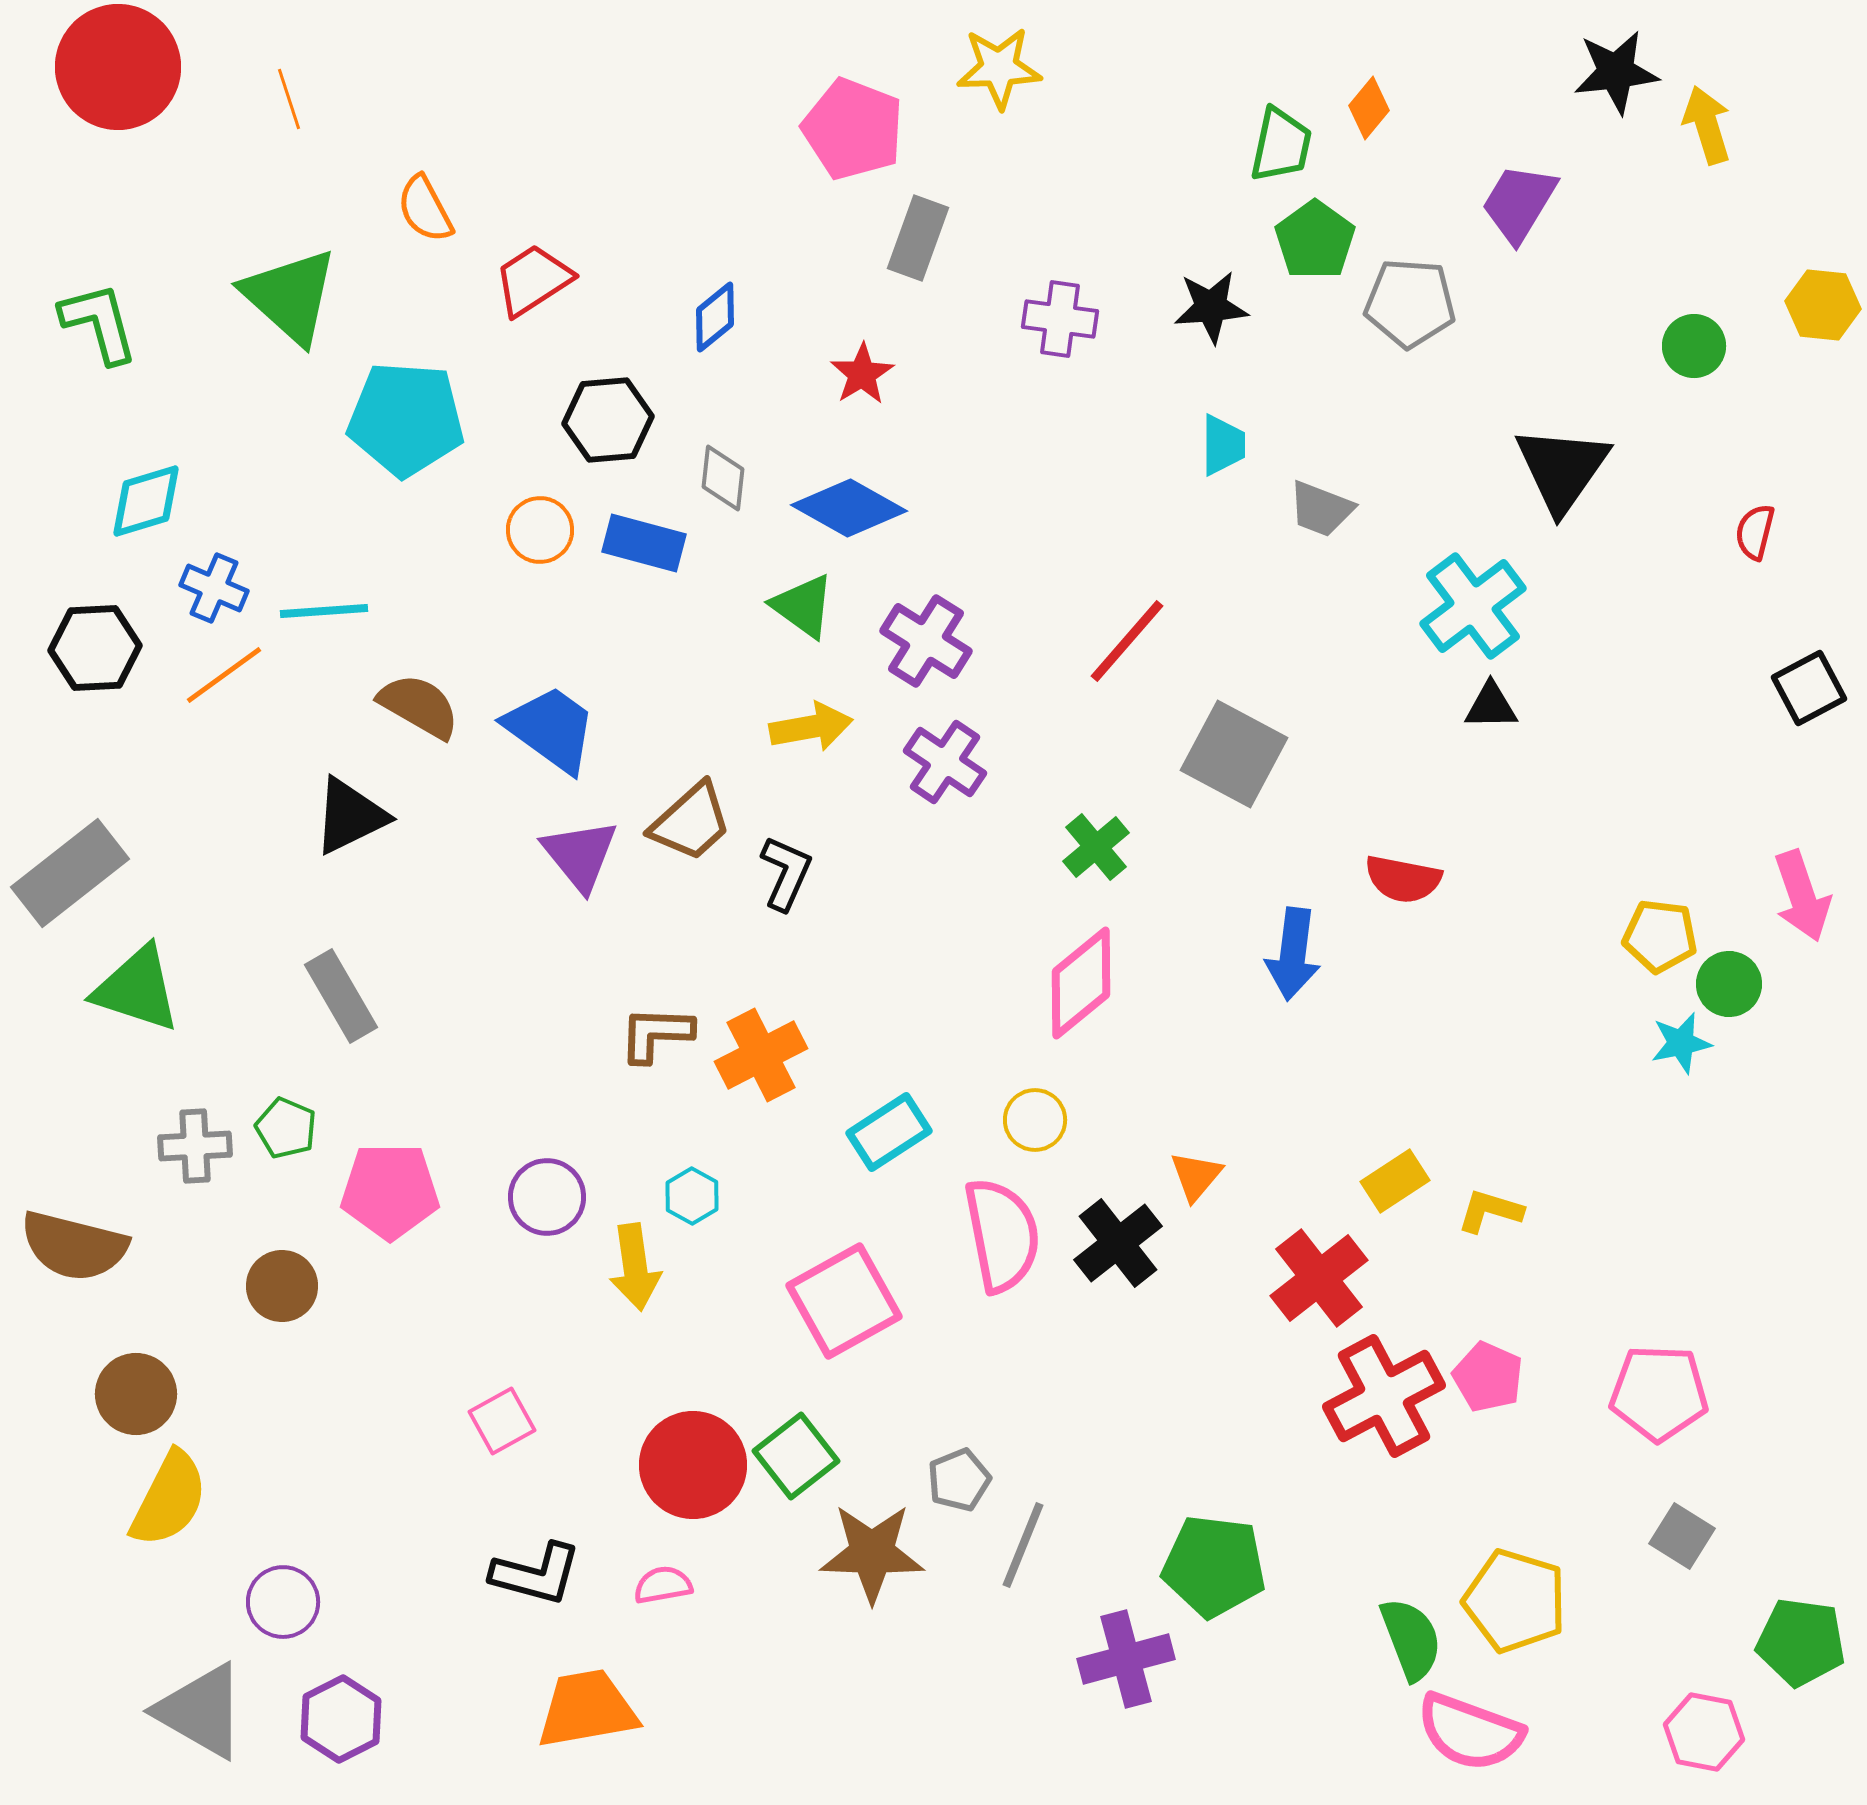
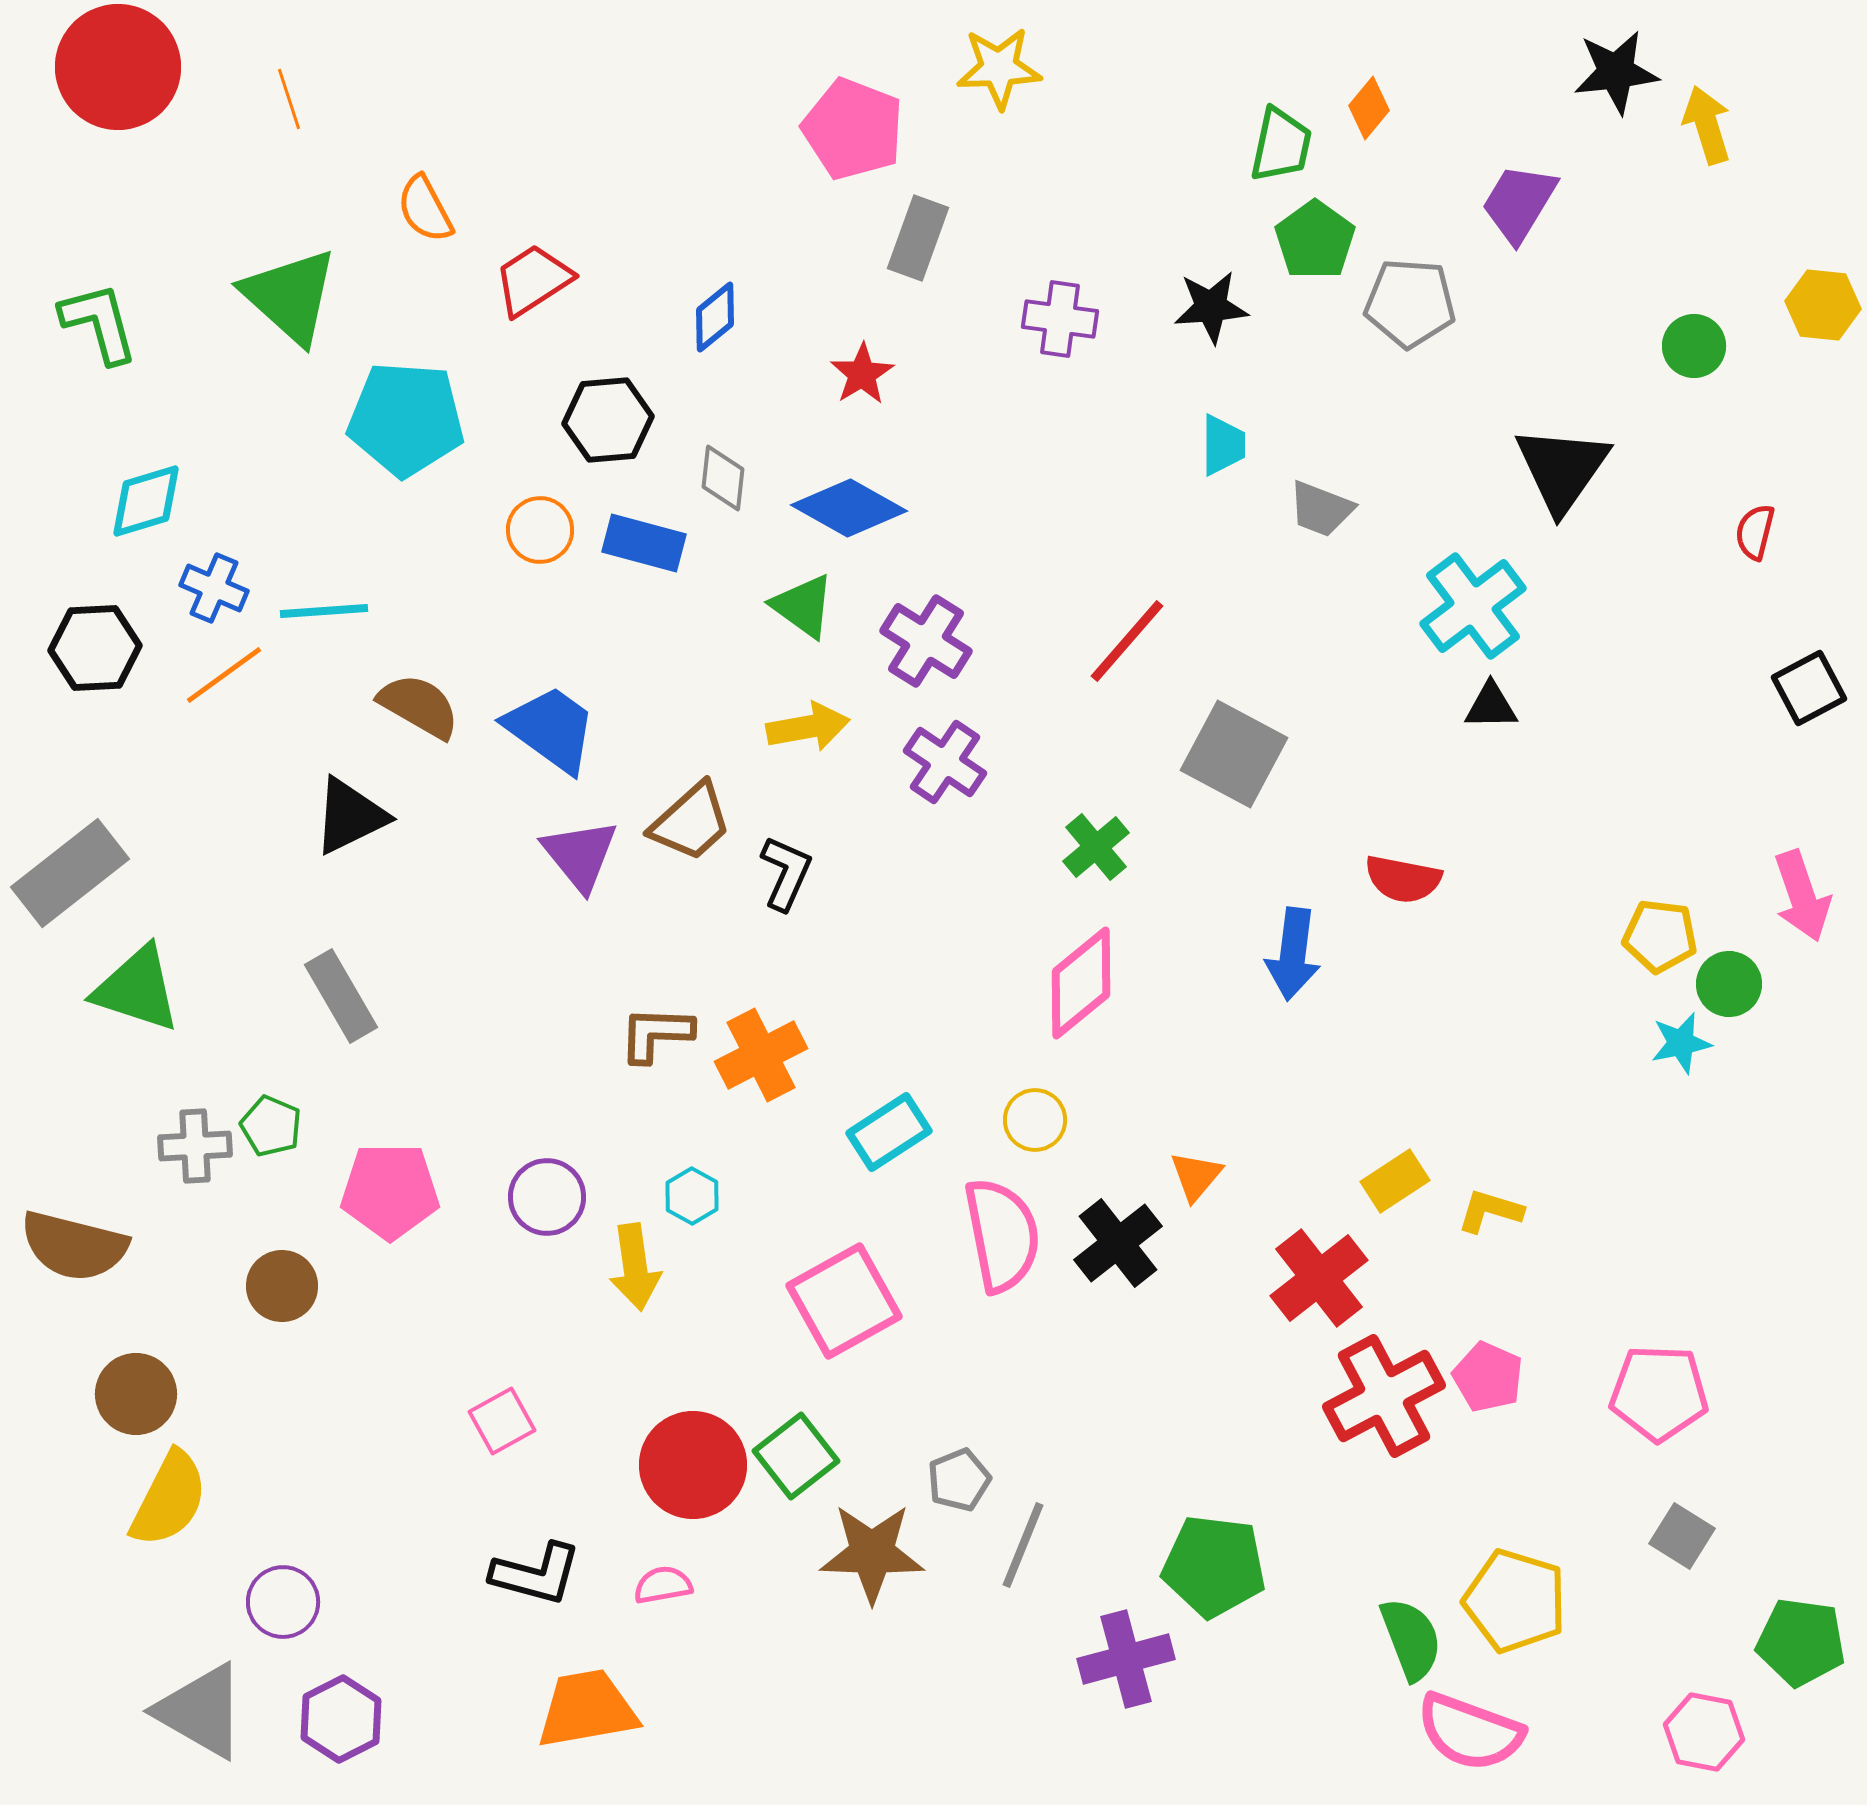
yellow arrow at (811, 727): moved 3 px left
green pentagon at (286, 1128): moved 15 px left, 2 px up
